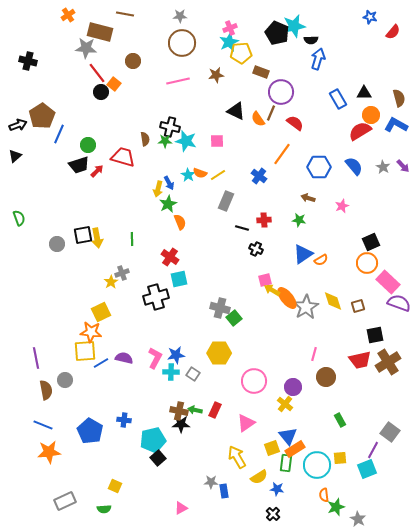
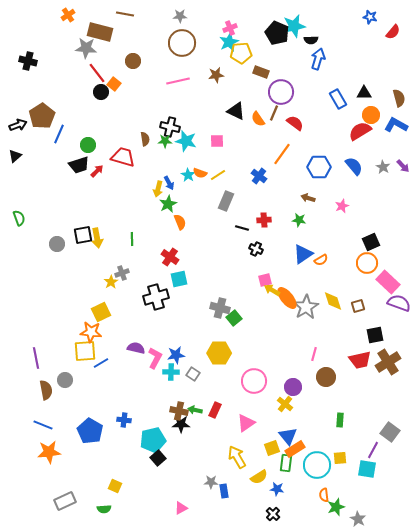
brown line at (271, 113): moved 3 px right
purple semicircle at (124, 358): moved 12 px right, 10 px up
green rectangle at (340, 420): rotated 32 degrees clockwise
cyan square at (367, 469): rotated 30 degrees clockwise
